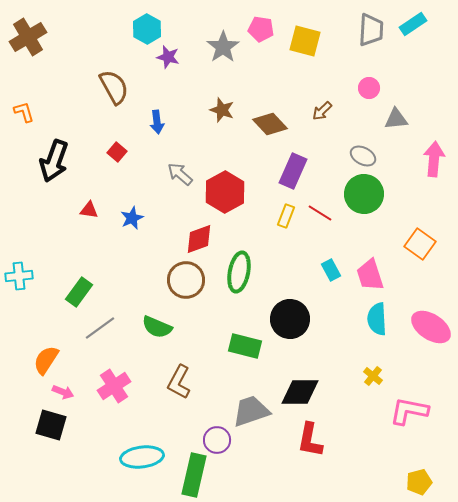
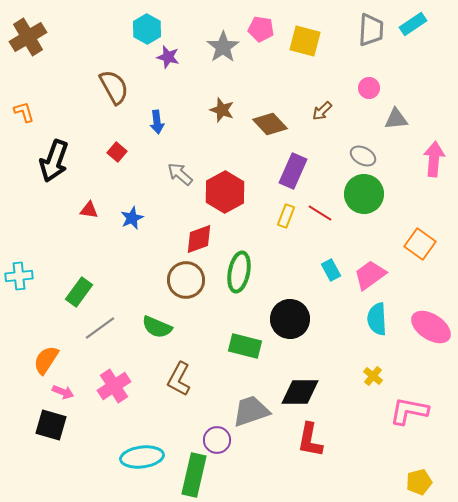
pink trapezoid at (370, 275): rotated 72 degrees clockwise
brown L-shape at (179, 382): moved 3 px up
